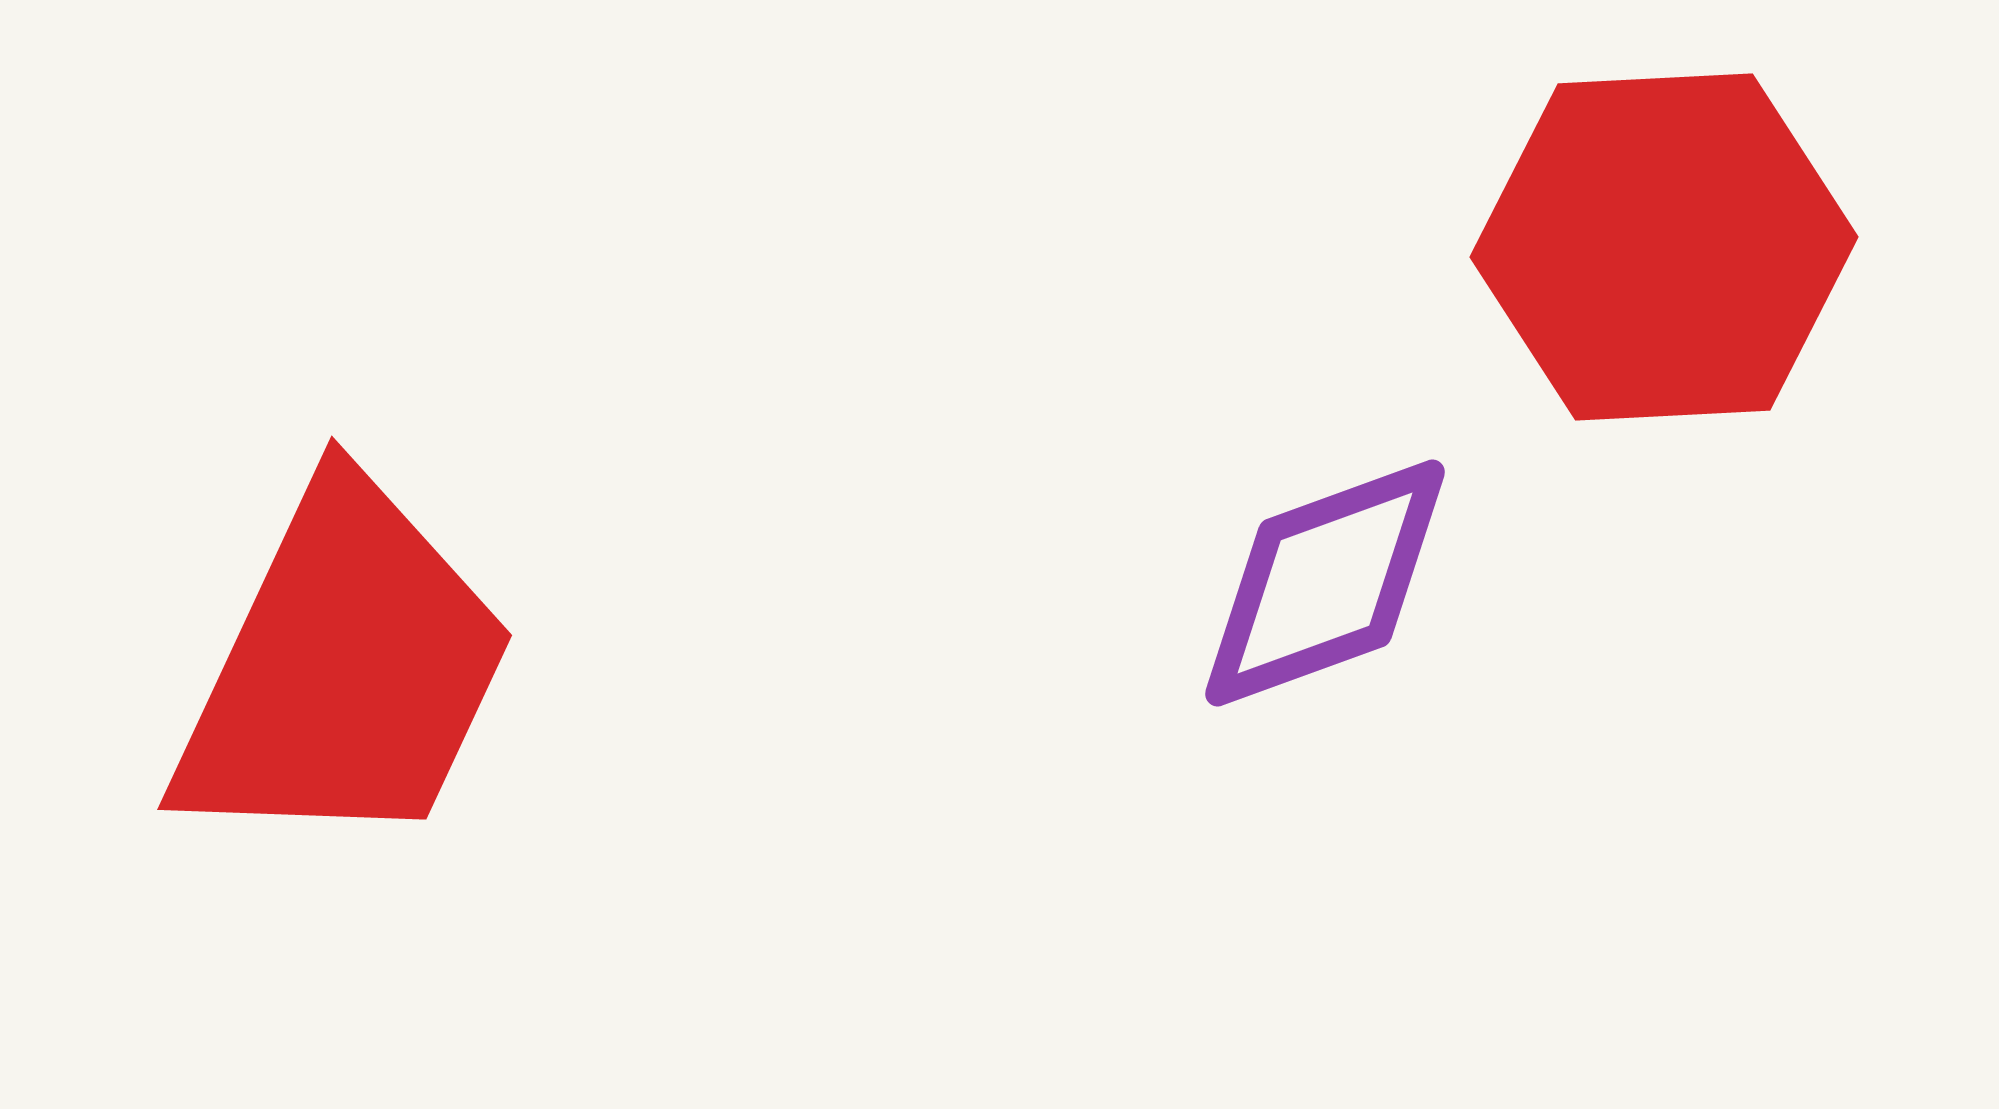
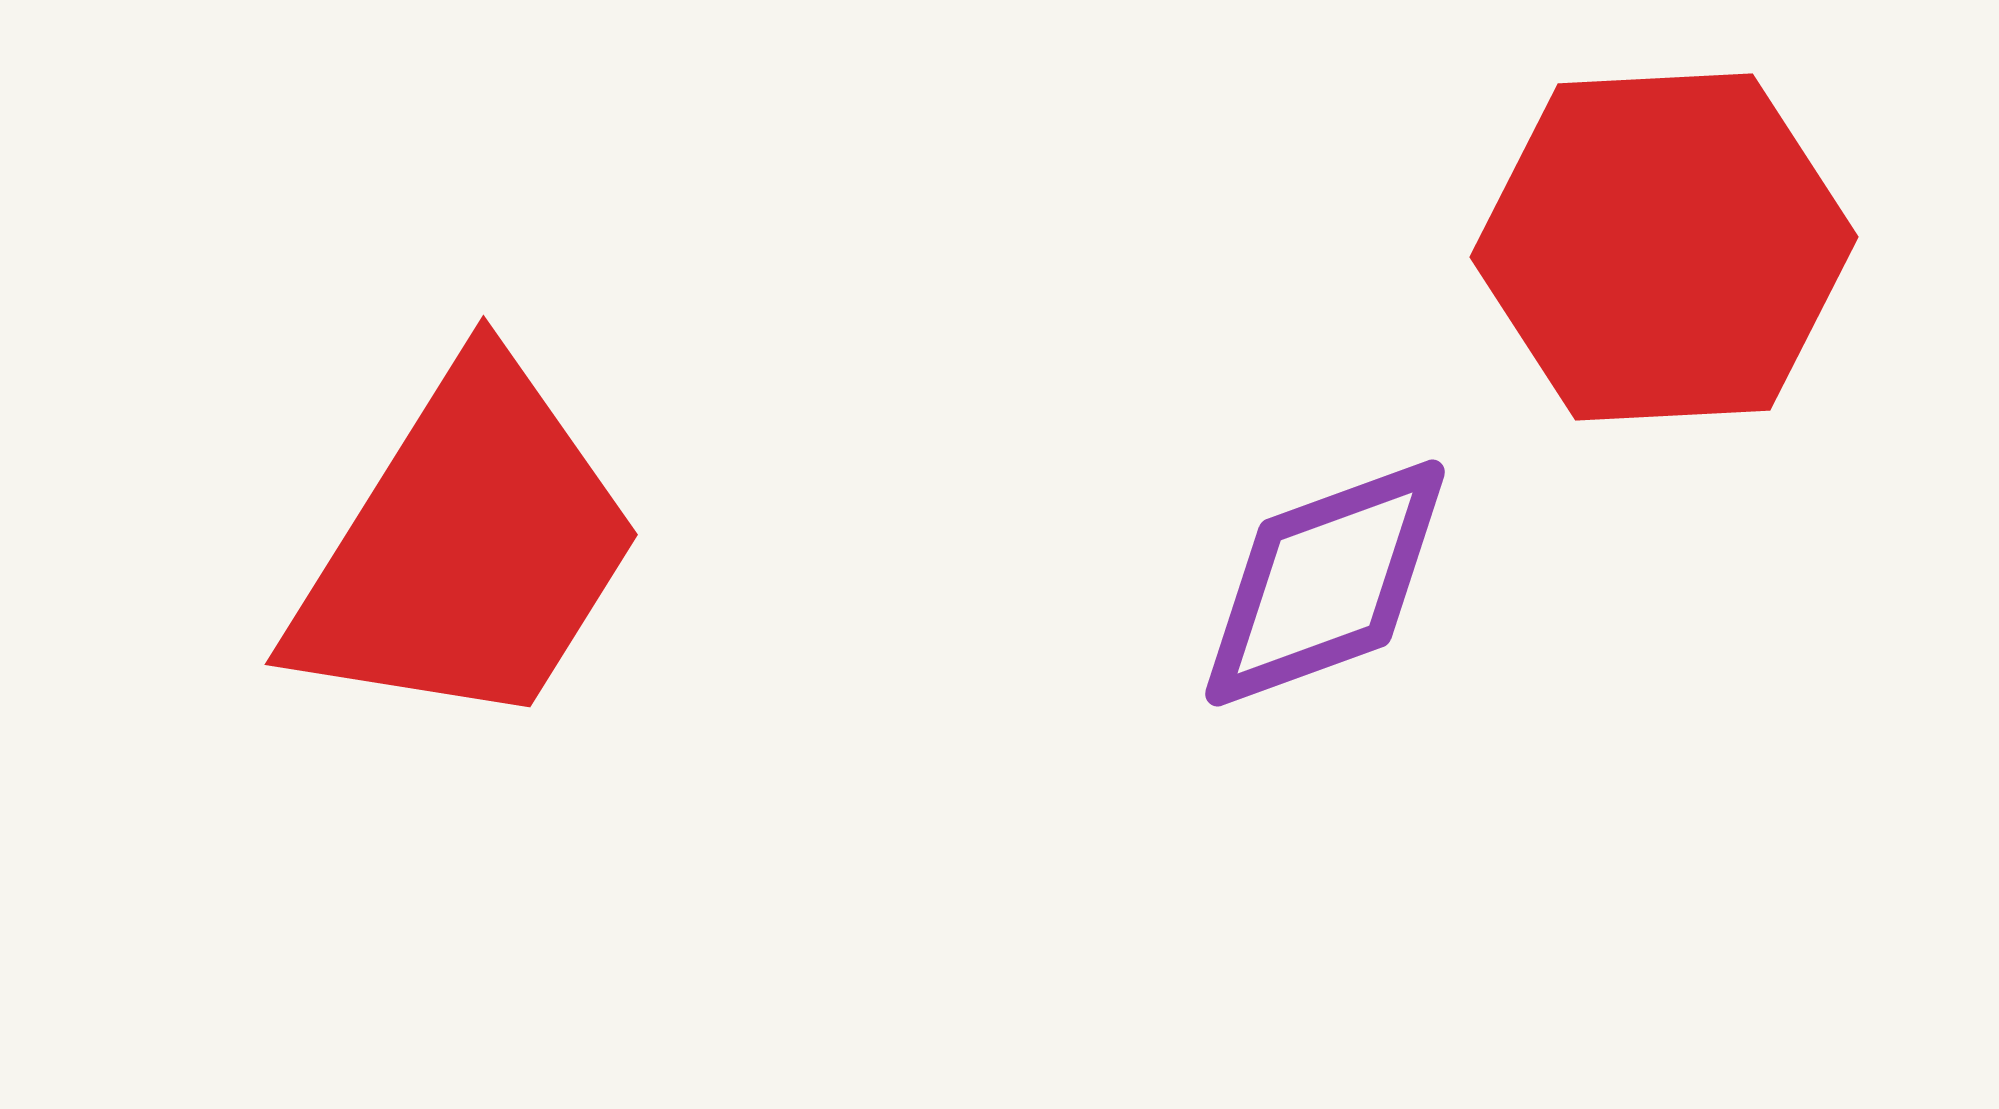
red trapezoid: moved 123 px right, 121 px up; rotated 7 degrees clockwise
